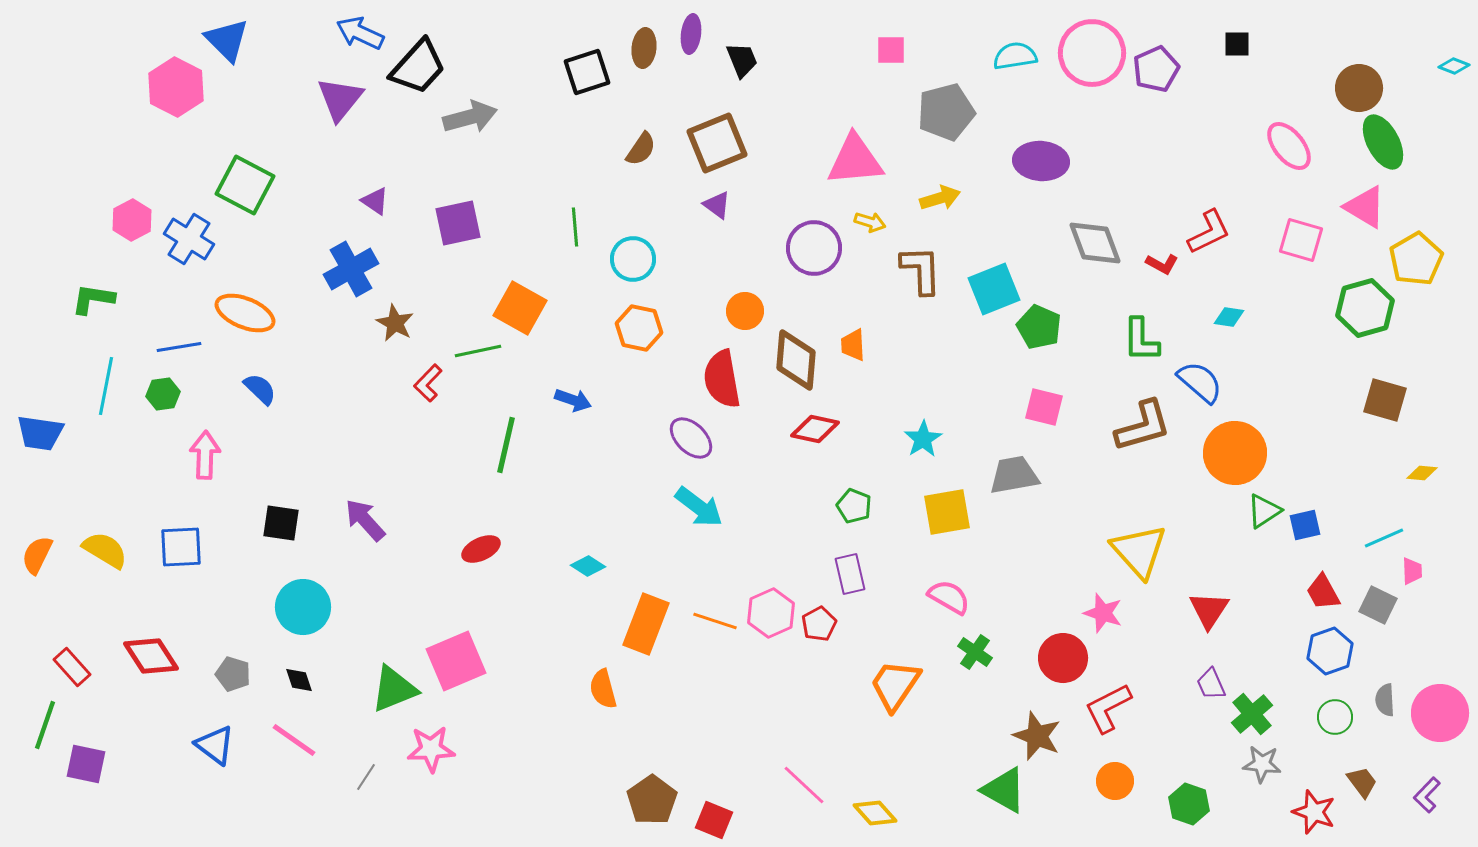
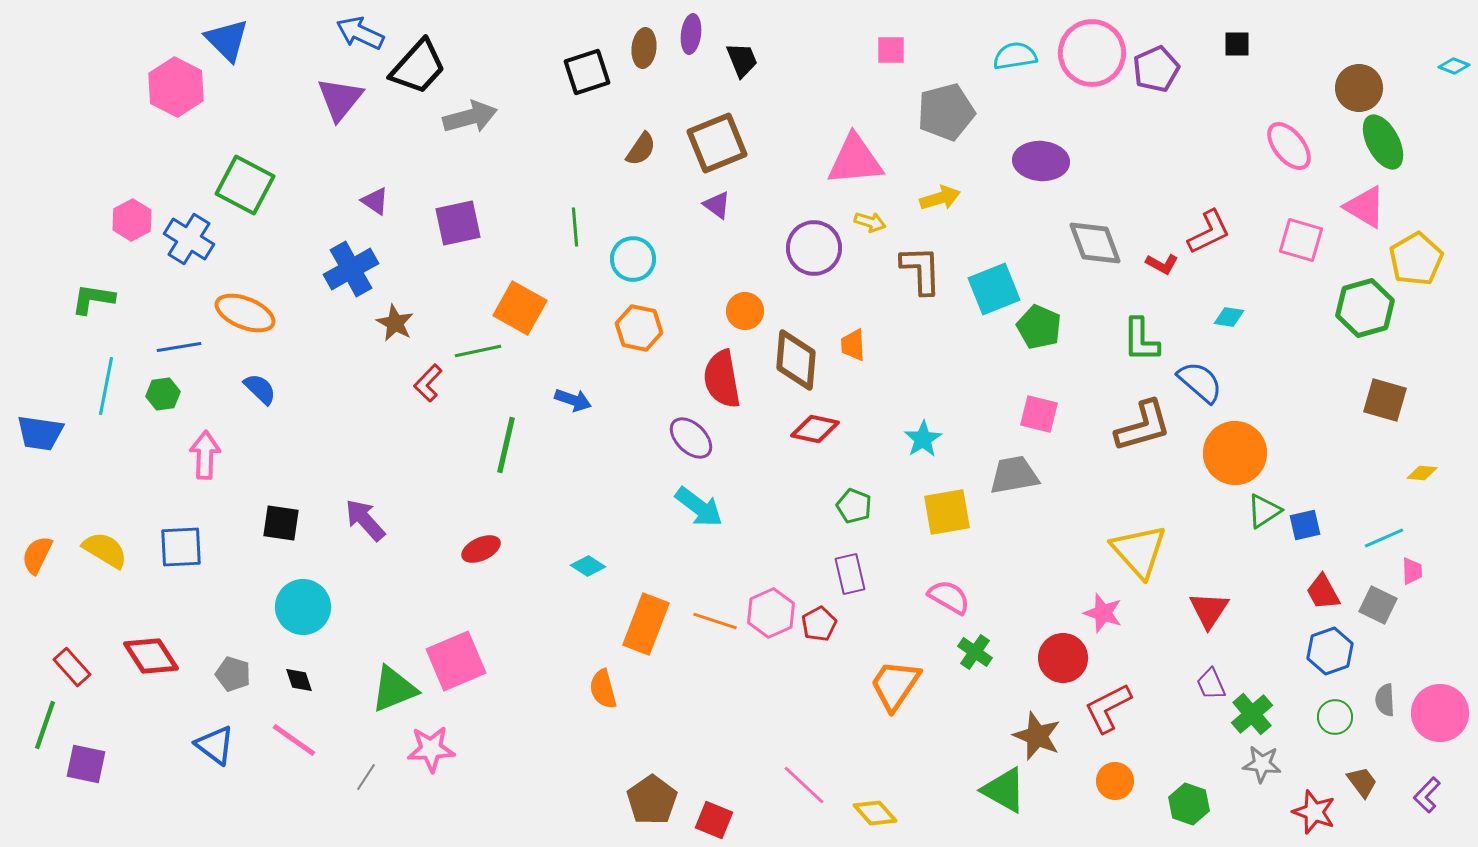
pink square at (1044, 407): moved 5 px left, 7 px down
